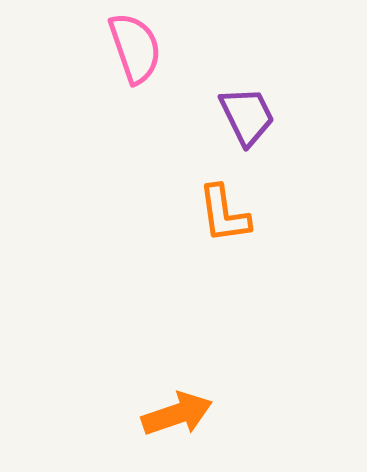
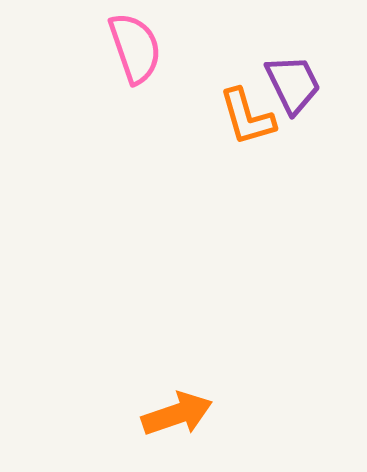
purple trapezoid: moved 46 px right, 32 px up
orange L-shape: moved 23 px right, 97 px up; rotated 8 degrees counterclockwise
